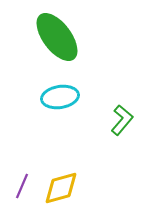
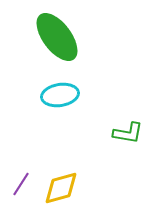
cyan ellipse: moved 2 px up
green L-shape: moved 6 px right, 13 px down; rotated 60 degrees clockwise
purple line: moved 1 px left, 2 px up; rotated 10 degrees clockwise
